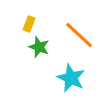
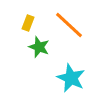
yellow rectangle: moved 1 px left, 1 px up
orange line: moved 10 px left, 10 px up
